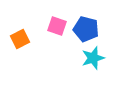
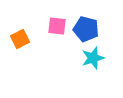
pink square: rotated 12 degrees counterclockwise
